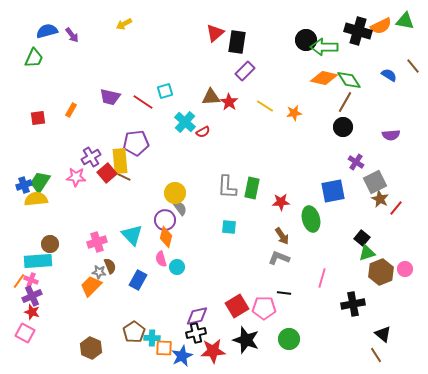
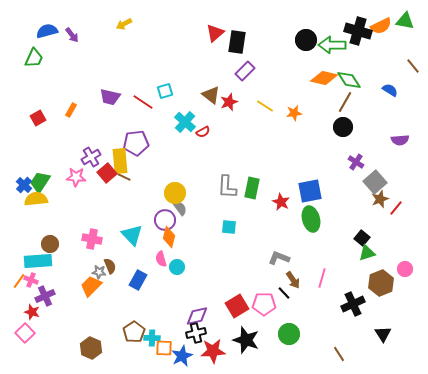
green arrow at (324, 47): moved 8 px right, 2 px up
blue semicircle at (389, 75): moved 1 px right, 15 px down
brown triangle at (211, 97): moved 2 px up; rotated 42 degrees clockwise
red star at (229, 102): rotated 18 degrees clockwise
red square at (38, 118): rotated 21 degrees counterclockwise
purple semicircle at (391, 135): moved 9 px right, 5 px down
gray square at (375, 182): rotated 15 degrees counterclockwise
blue cross at (24, 185): rotated 28 degrees counterclockwise
blue square at (333, 191): moved 23 px left
brown star at (380, 199): rotated 24 degrees clockwise
red star at (281, 202): rotated 30 degrees clockwise
brown arrow at (282, 236): moved 11 px right, 44 px down
orange diamond at (166, 237): moved 3 px right
pink cross at (97, 242): moved 5 px left, 3 px up; rotated 30 degrees clockwise
brown hexagon at (381, 272): moved 11 px down
black line at (284, 293): rotated 40 degrees clockwise
purple cross at (32, 296): moved 13 px right
black cross at (353, 304): rotated 15 degrees counterclockwise
pink pentagon at (264, 308): moved 4 px up
pink square at (25, 333): rotated 18 degrees clockwise
black triangle at (383, 334): rotated 18 degrees clockwise
green circle at (289, 339): moved 5 px up
brown line at (376, 355): moved 37 px left, 1 px up
